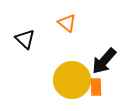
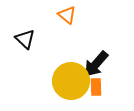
orange triangle: moved 8 px up
black arrow: moved 8 px left, 3 px down
yellow circle: moved 1 px left, 1 px down
